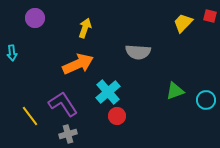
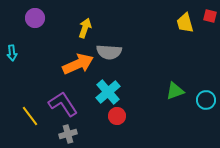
yellow trapezoid: moved 2 px right; rotated 60 degrees counterclockwise
gray semicircle: moved 29 px left
